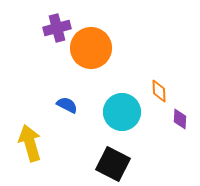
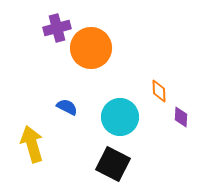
blue semicircle: moved 2 px down
cyan circle: moved 2 px left, 5 px down
purple diamond: moved 1 px right, 2 px up
yellow arrow: moved 2 px right, 1 px down
